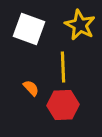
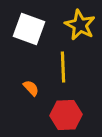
red hexagon: moved 3 px right, 10 px down
